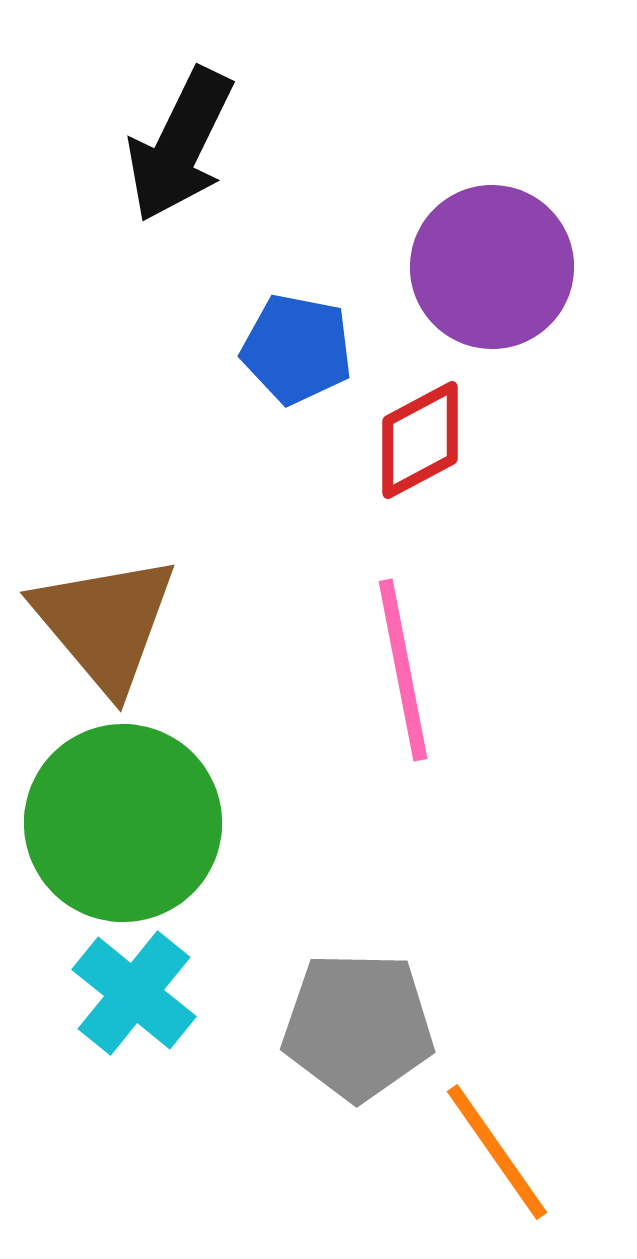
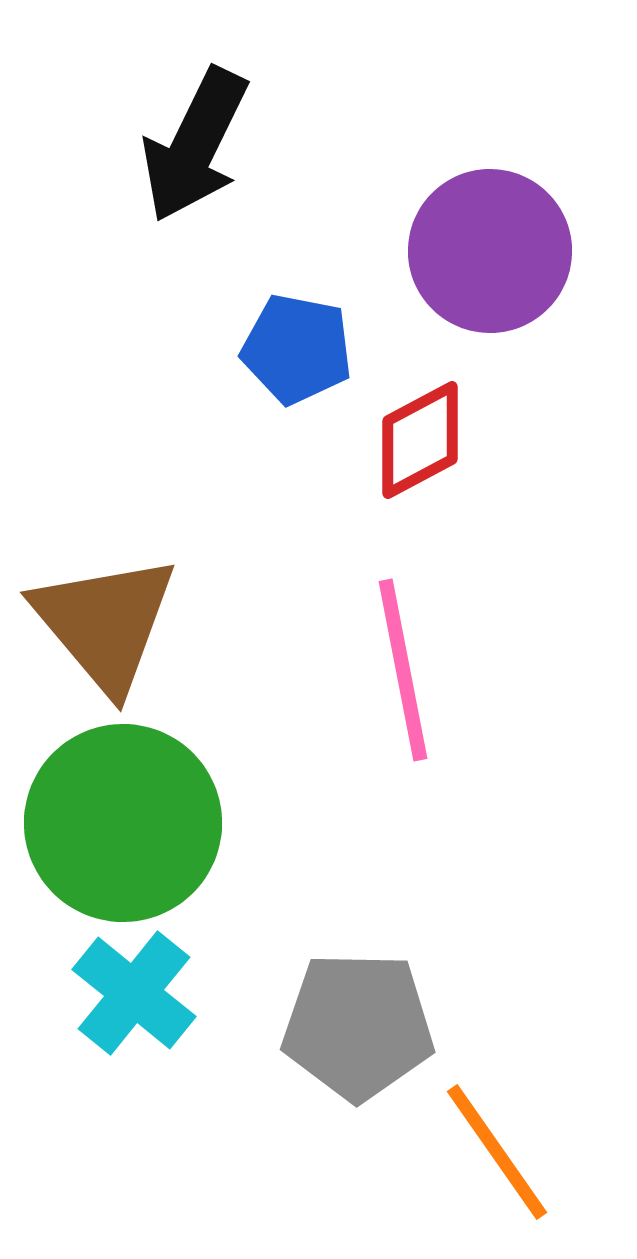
black arrow: moved 15 px right
purple circle: moved 2 px left, 16 px up
